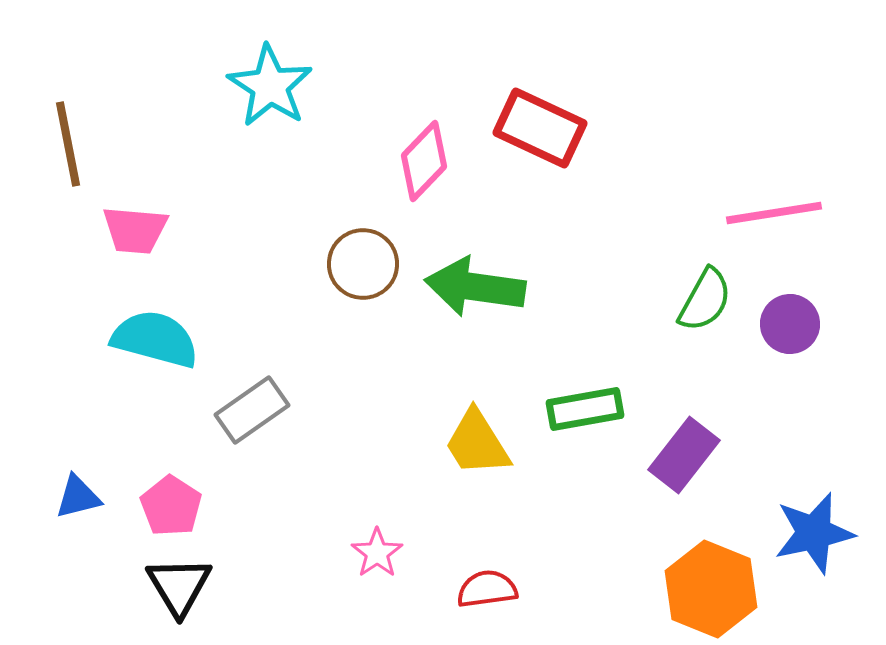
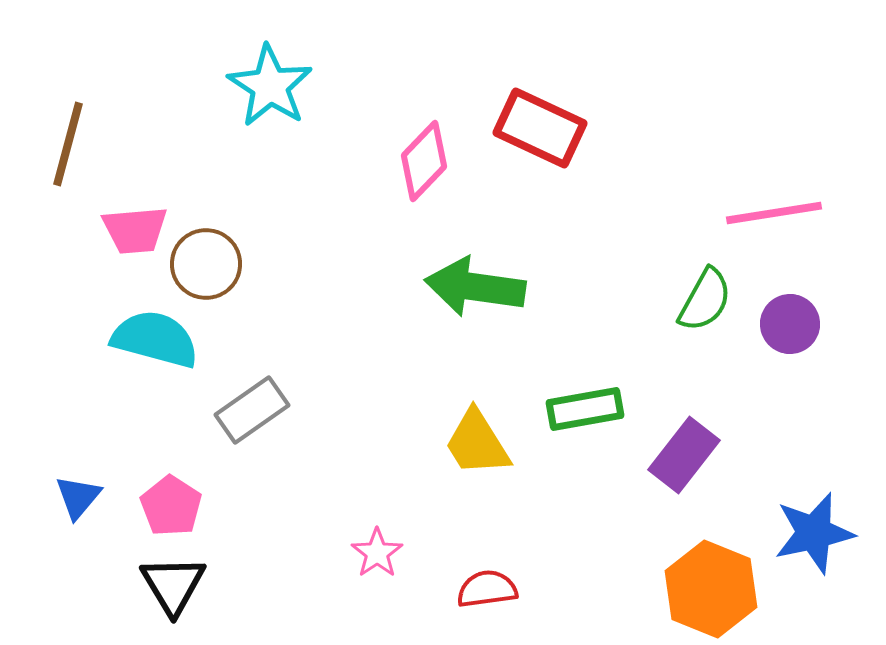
brown line: rotated 26 degrees clockwise
pink trapezoid: rotated 10 degrees counterclockwise
brown circle: moved 157 px left
blue triangle: rotated 36 degrees counterclockwise
black triangle: moved 6 px left, 1 px up
